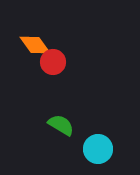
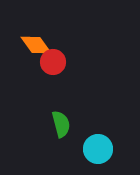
orange diamond: moved 1 px right
green semicircle: moved 1 px up; rotated 44 degrees clockwise
